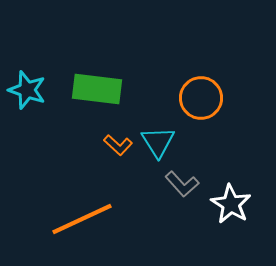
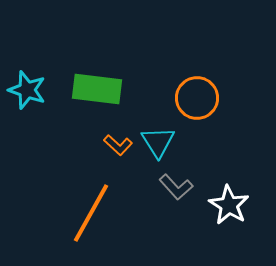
orange circle: moved 4 px left
gray L-shape: moved 6 px left, 3 px down
white star: moved 2 px left, 1 px down
orange line: moved 9 px right, 6 px up; rotated 36 degrees counterclockwise
